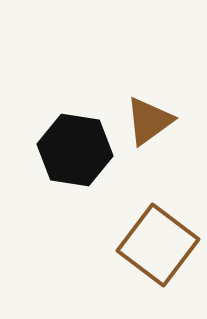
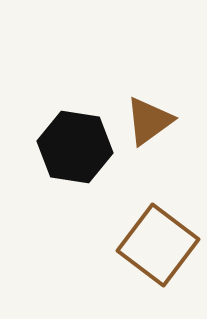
black hexagon: moved 3 px up
